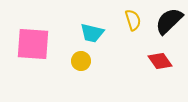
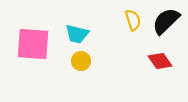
black semicircle: moved 3 px left
cyan trapezoid: moved 15 px left, 1 px down
